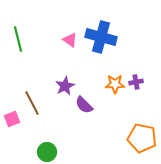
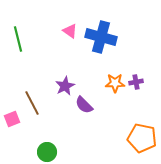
pink triangle: moved 9 px up
orange star: moved 1 px up
